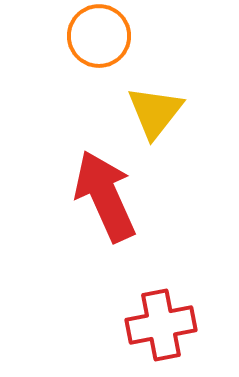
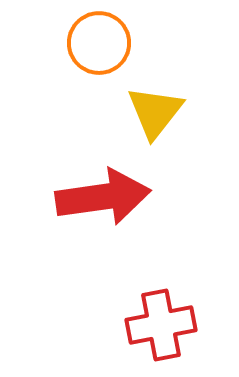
orange circle: moved 7 px down
red arrow: moved 2 px left, 1 px down; rotated 106 degrees clockwise
